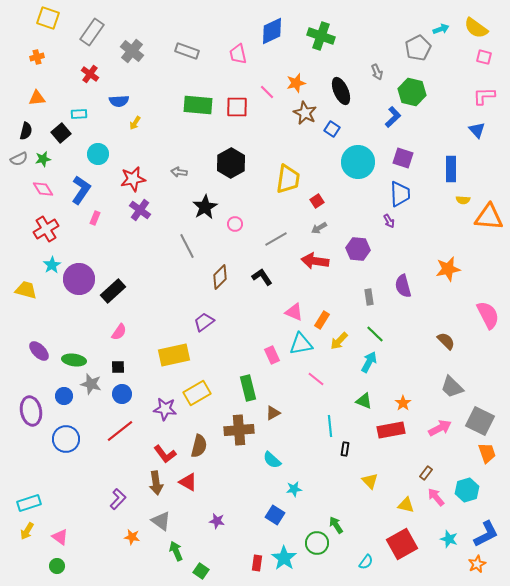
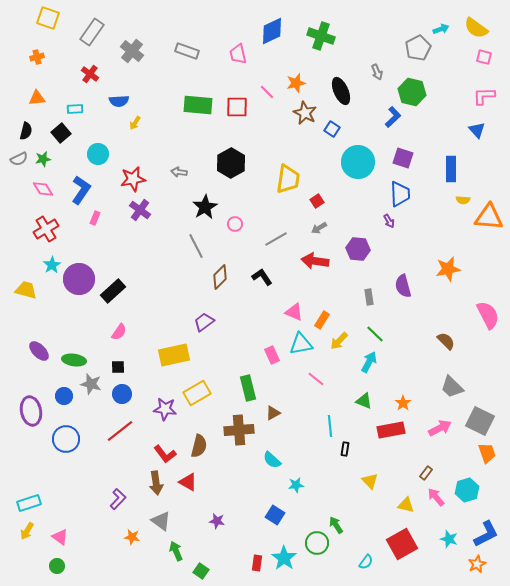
cyan rectangle at (79, 114): moved 4 px left, 5 px up
gray line at (187, 246): moved 9 px right
cyan star at (294, 489): moved 2 px right, 4 px up
